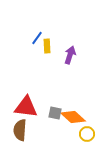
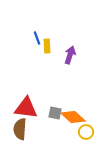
blue line: rotated 56 degrees counterclockwise
red triangle: moved 1 px down
brown semicircle: moved 1 px up
yellow circle: moved 1 px left, 2 px up
